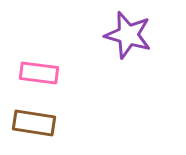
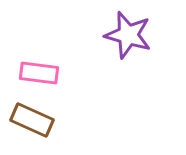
brown rectangle: moved 2 px left, 3 px up; rotated 15 degrees clockwise
